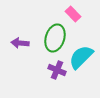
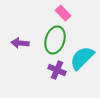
pink rectangle: moved 10 px left, 1 px up
green ellipse: moved 2 px down
cyan semicircle: moved 1 px right, 1 px down
